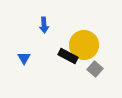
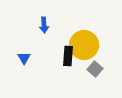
black rectangle: rotated 66 degrees clockwise
